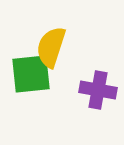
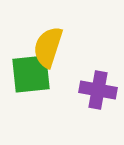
yellow semicircle: moved 3 px left
